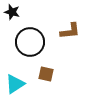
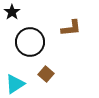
black star: rotated 21 degrees clockwise
brown L-shape: moved 1 px right, 3 px up
brown square: rotated 28 degrees clockwise
